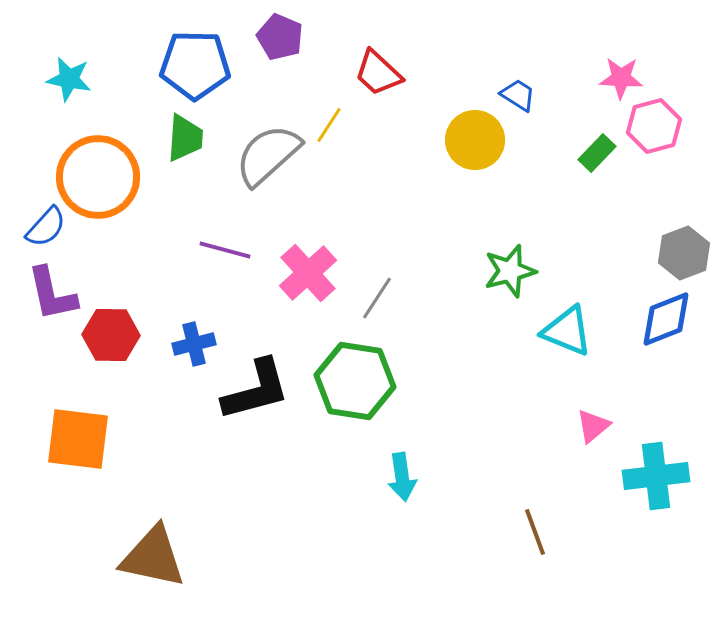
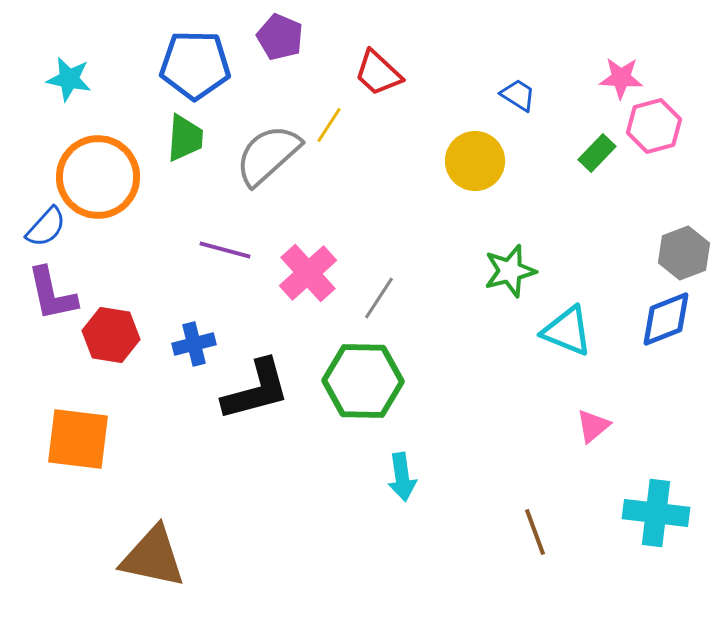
yellow circle: moved 21 px down
gray line: moved 2 px right
red hexagon: rotated 8 degrees clockwise
green hexagon: moved 8 px right; rotated 8 degrees counterclockwise
cyan cross: moved 37 px down; rotated 14 degrees clockwise
